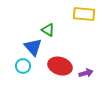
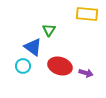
yellow rectangle: moved 3 px right
green triangle: moved 1 px right; rotated 32 degrees clockwise
blue triangle: rotated 12 degrees counterclockwise
purple arrow: rotated 32 degrees clockwise
